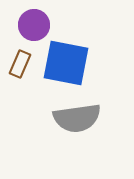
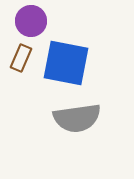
purple circle: moved 3 px left, 4 px up
brown rectangle: moved 1 px right, 6 px up
